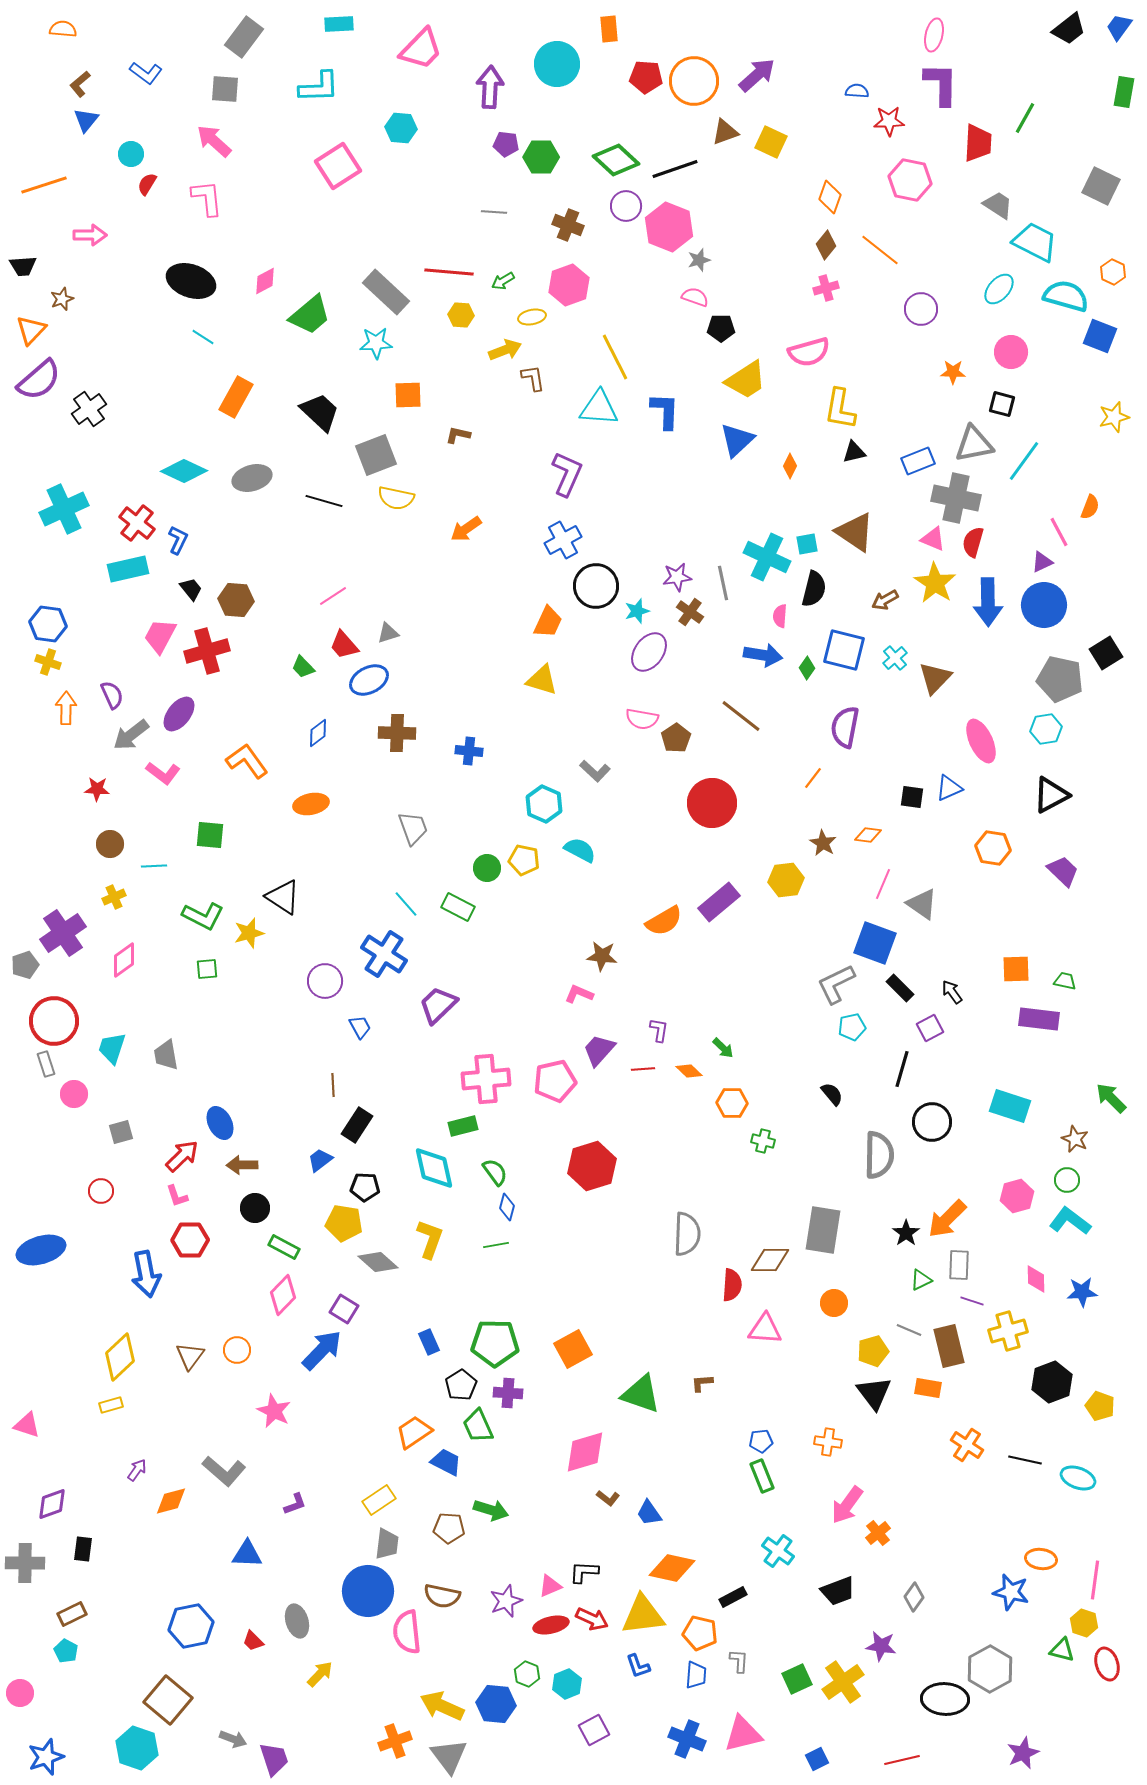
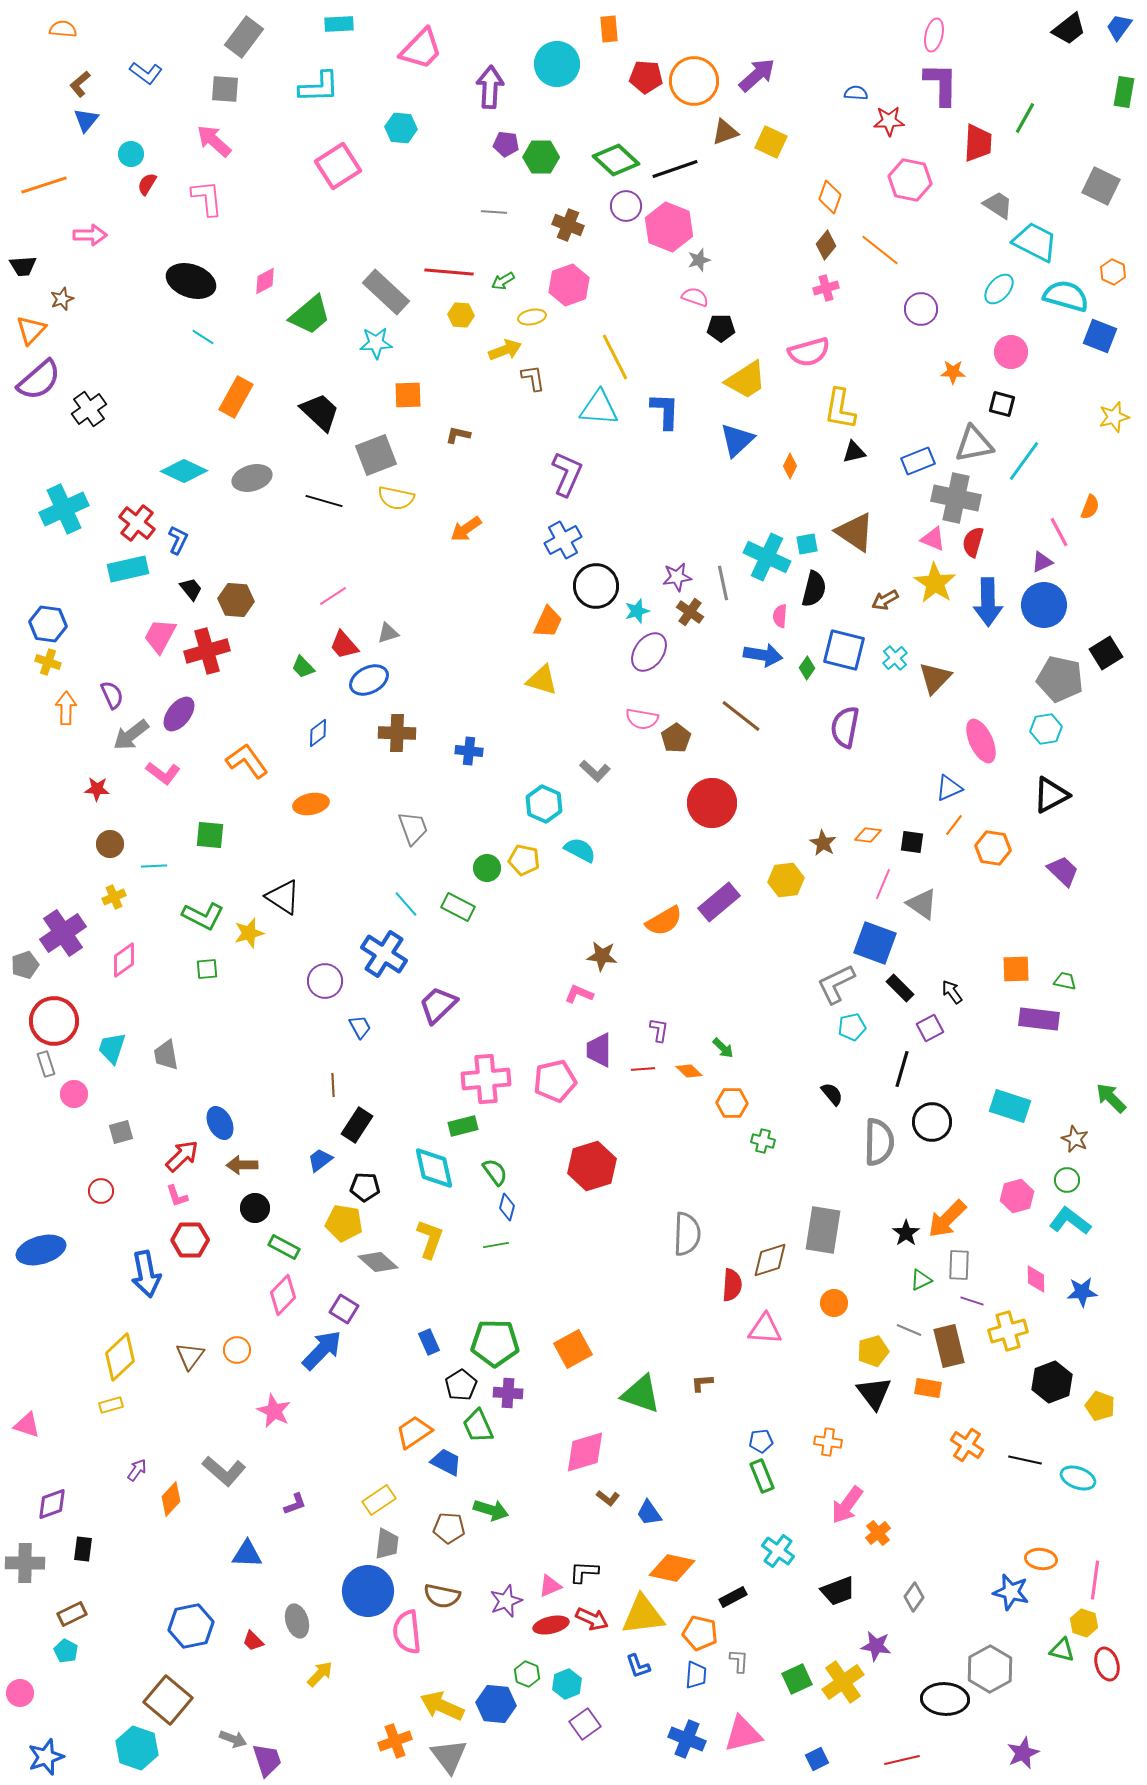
blue semicircle at (857, 91): moved 1 px left, 2 px down
orange line at (813, 778): moved 141 px right, 47 px down
black square at (912, 797): moved 45 px down
purple trapezoid at (599, 1050): rotated 42 degrees counterclockwise
gray semicircle at (879, 1155): moved 13 px up
brown diamond at (770, 1260): rotated 18 degrees counterclockwise
orange diamond at (171, 1501): moved 2 px up; rotated 32 degrees counterclockwise
purple star at (881, 1646): moved 5 px left
purple square at (594, 1730): moved 9 px left, 6 px up; rotated 8 degrees counterclockwise
purple trapezoid at (274, 1759): moved 7 px left, 1 px down
